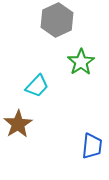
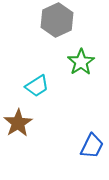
cyan trapezoid: rotated 15 degrees clockwise
brown star: moved 1 px up
blue trapezoid: rotated 20 degrees clockwise
